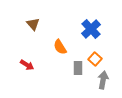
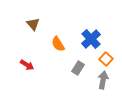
blue cross: moved 10 px down
orange semicircle: moved 2 px left, 3 px up
orange square: moved 11 px right
gray rectangle: rotated 32 degrees clockwise
